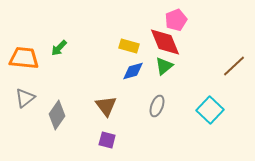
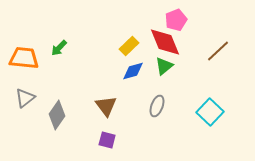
yellow rectangle: rotated 60 degrees counterclockwise
brown line: moved 16 px left, 15 px up
cyan square: moved 2 px down
